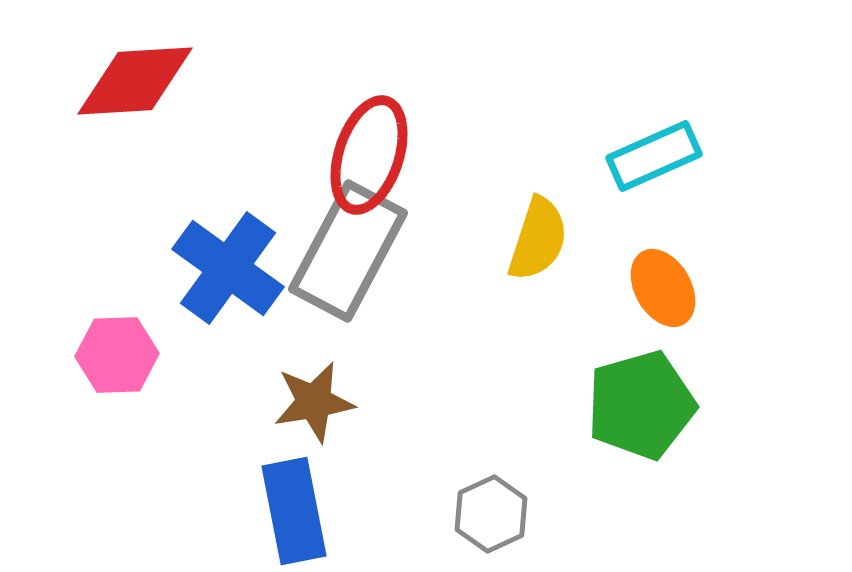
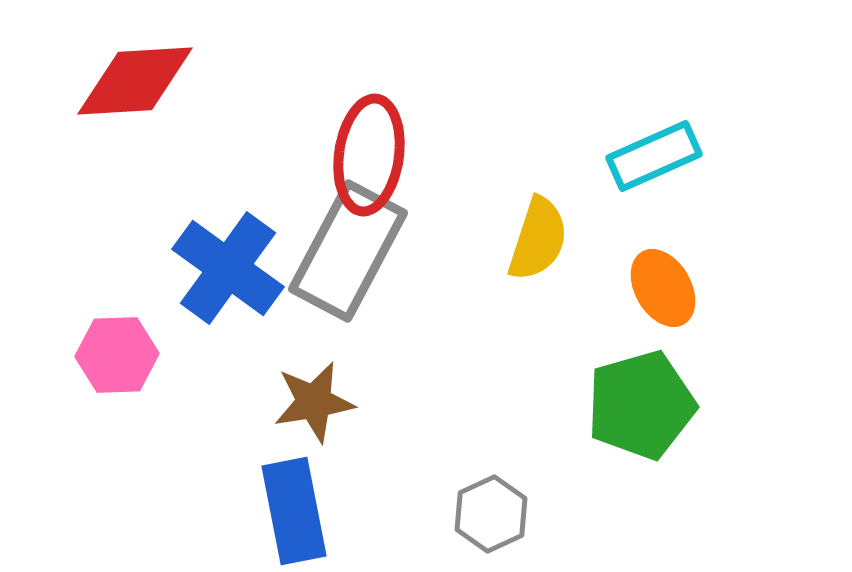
red ellipse: rotated 10 degrees counterclockwise
